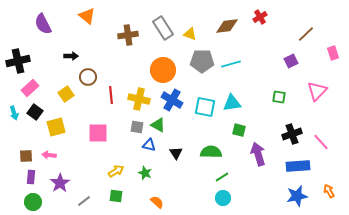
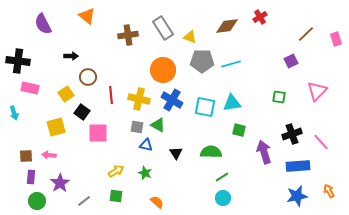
yellow triangle at (190, 34): moved 3 px down
pink rectangle at (333, 53): moved 3 px right, 14 px up
black cross at (18, 61): rotated 20 degrees clockwise
pink rectangle at (30, 88): rotated 54 degrees clockwise
black square at (35, 112): moved 47 px right
blue triangle at (149, 145): moved 3 px left
purple arrow at (258, 154): moved 6 px right, 2 px up
green circle at (33, 202): moved 4 px right, 1 px up
